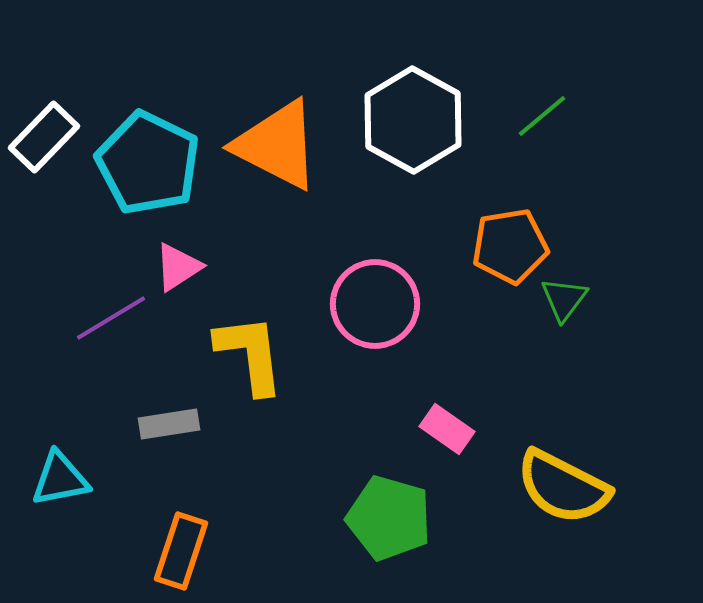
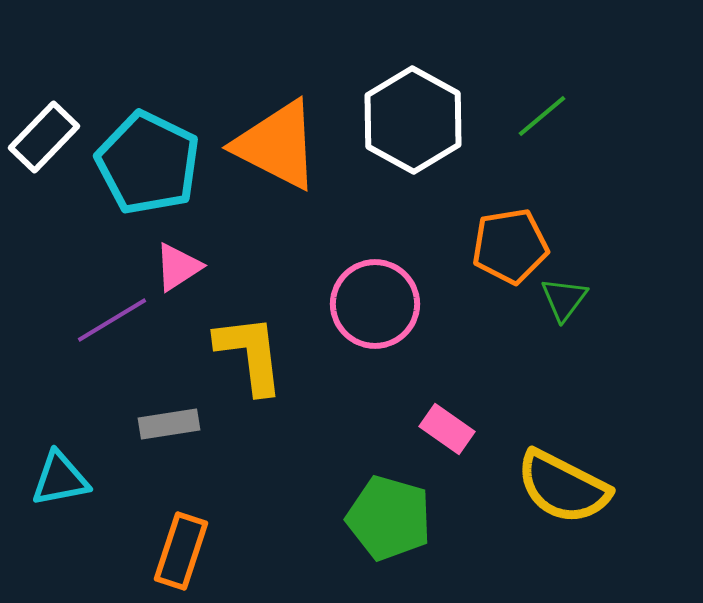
purple line: moved 1 px right, 2 px down
